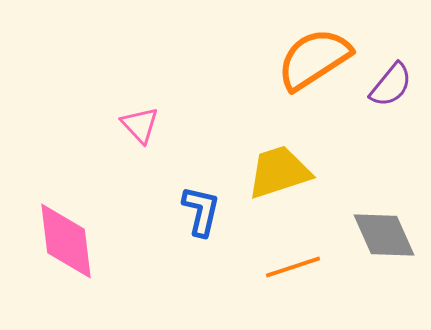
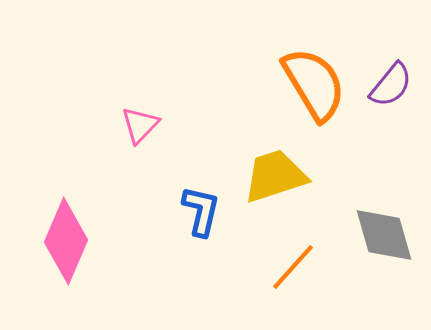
orange semicircle: moved 25 px down; rotated 92 degrees clockwise
pink triangle: rotated 27 degrees clockwise
yellow trapezoid: moved 4 px left, 4 px down
gray diamond: rotated 8 degrees clockwise
pink diamond: rotated 30 degrees clockwise
orange line: rotated 30 degrees counterclockwise
